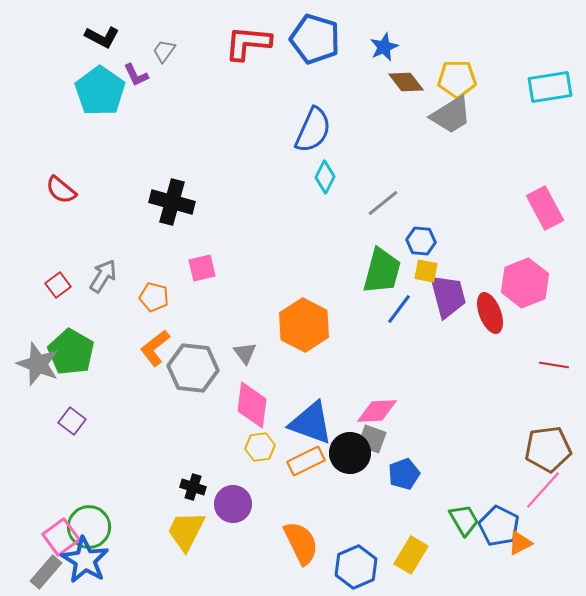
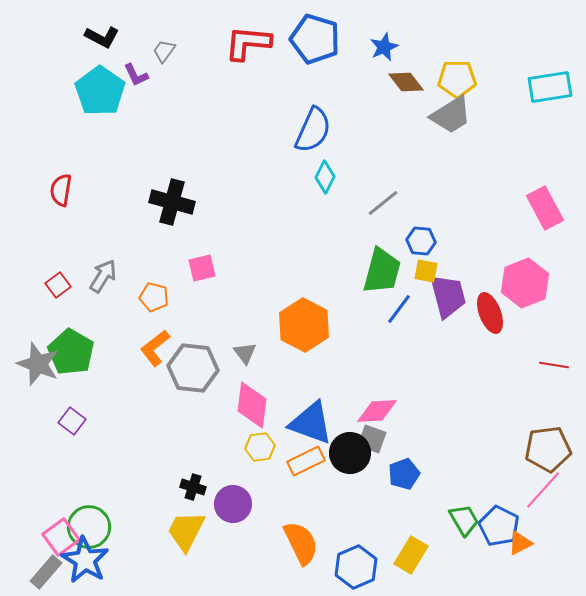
red semicircle at (61, 190): rotated 60 degrees clockwise
